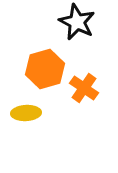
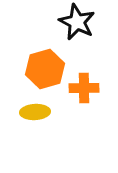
orange cross: rotated 36 degrees counterclockwise
yellow ellipse: moved 9 px right, 1 px up
